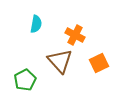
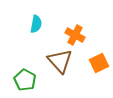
green pentagon: rotated 15 degrees counterclockwise
